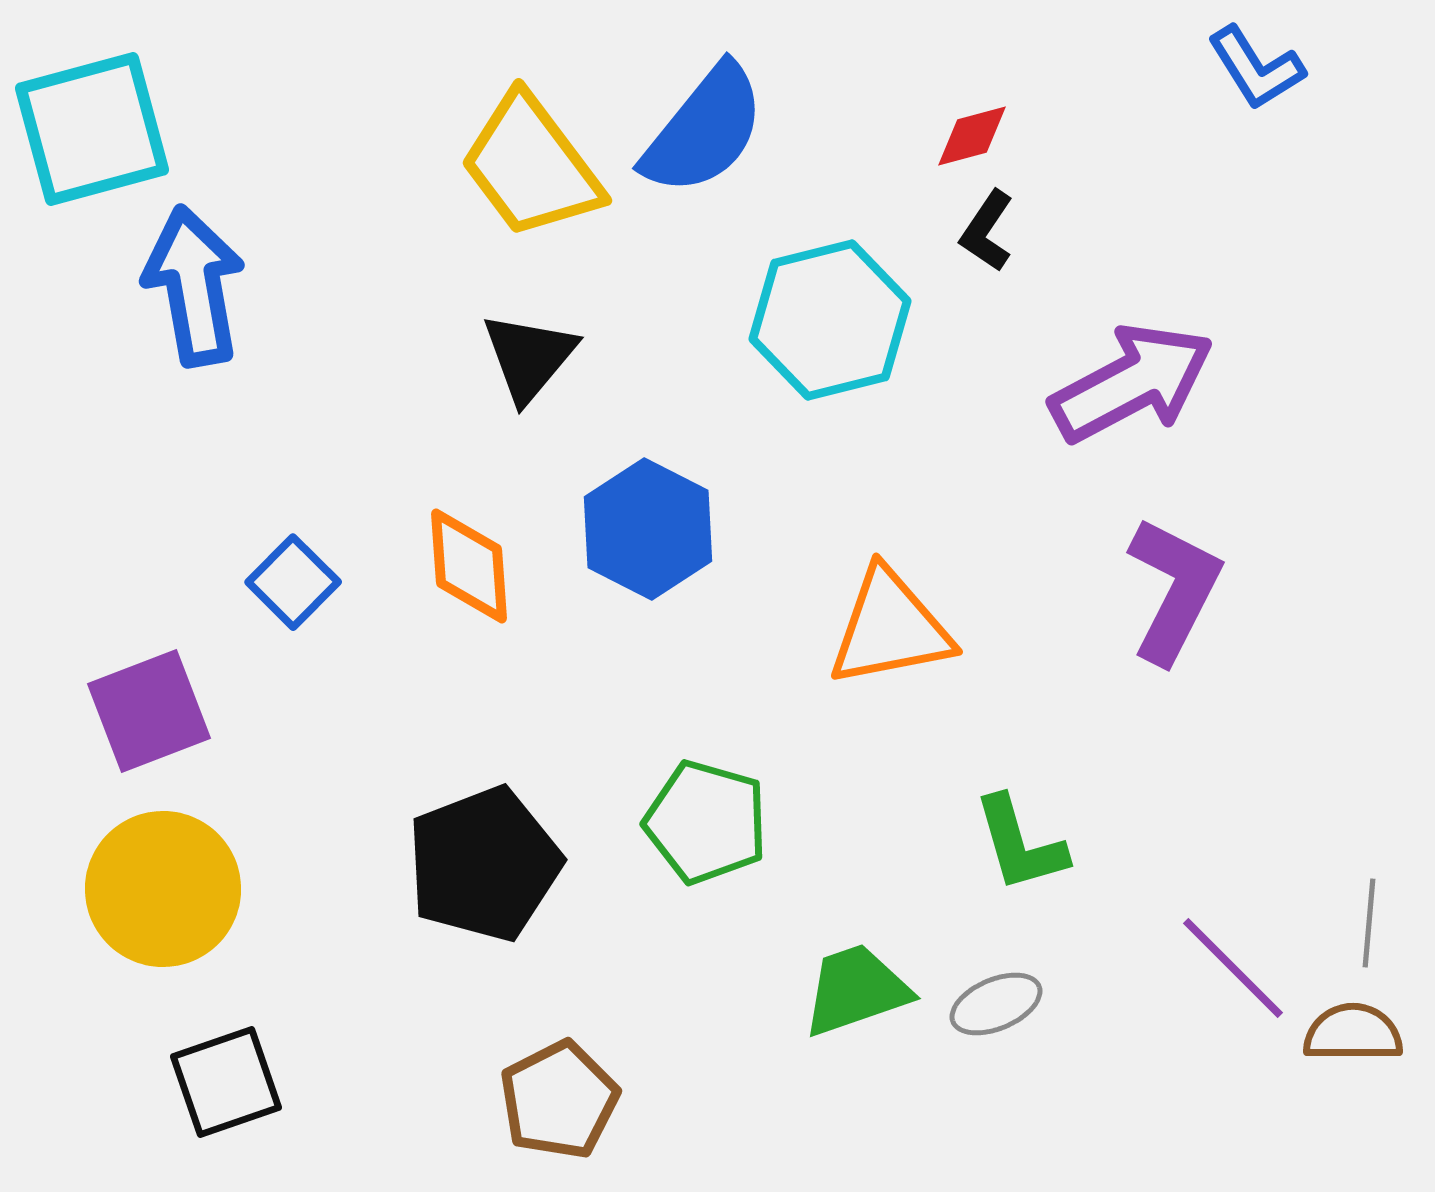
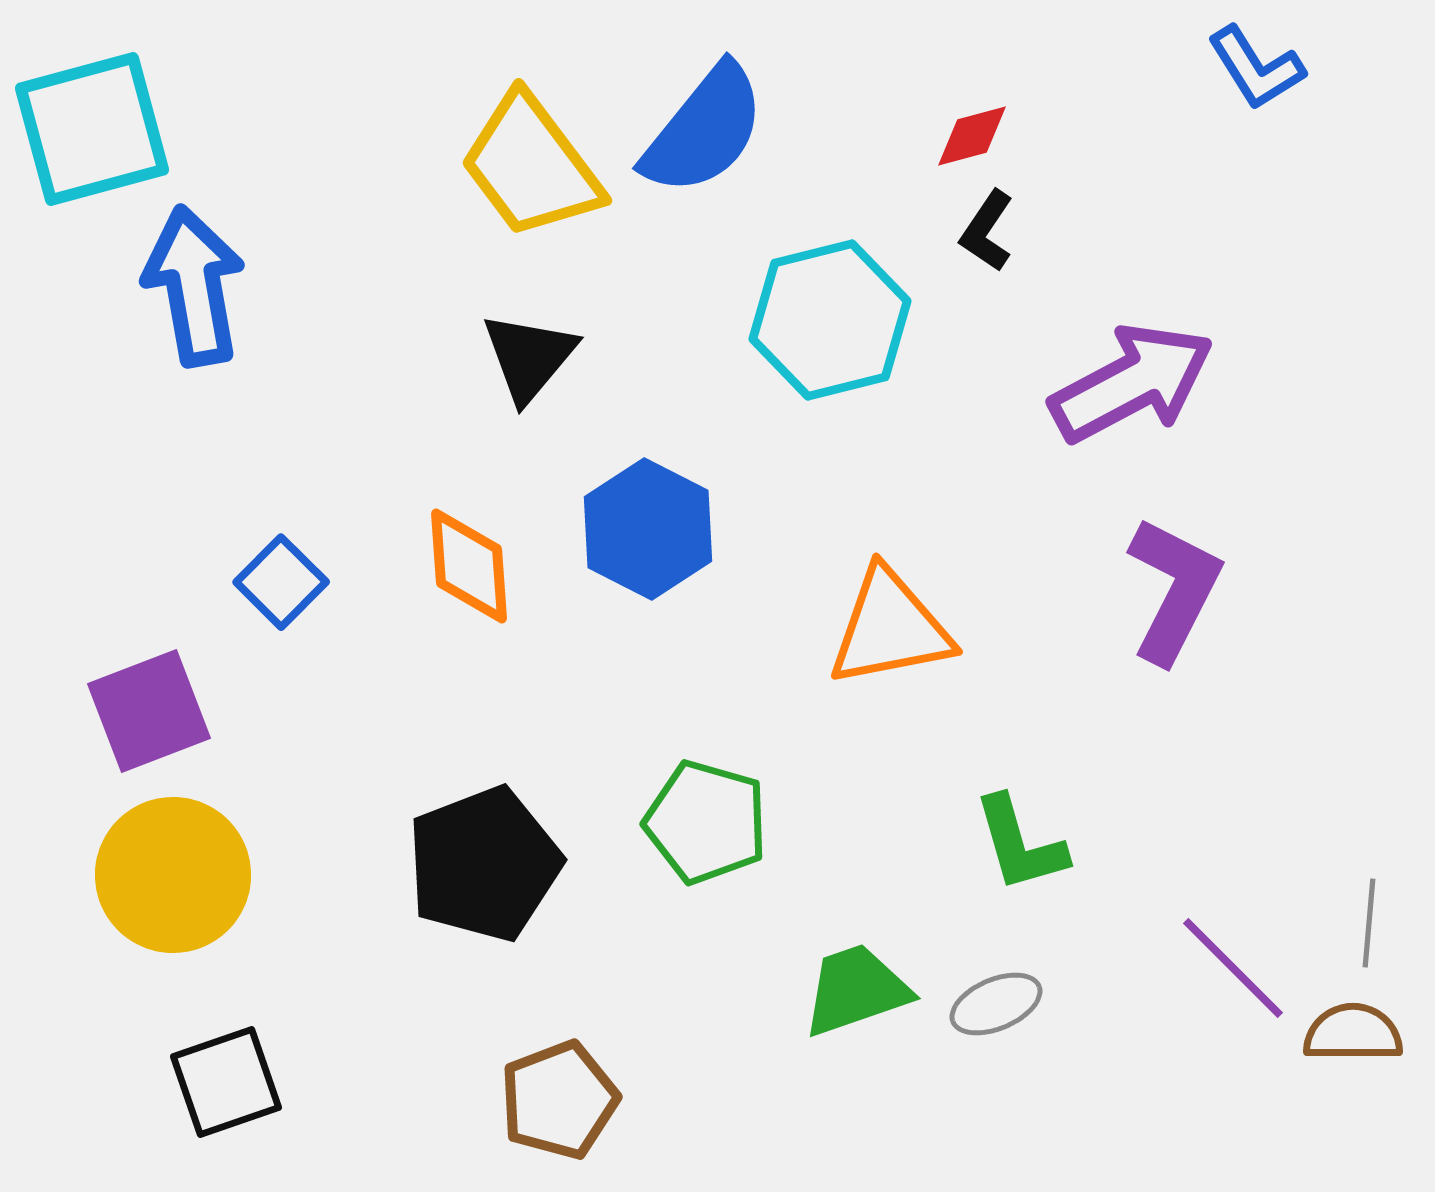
blue square: moved 12 px left
yellow circle: moved 10 px right, 14 px up
brown pentagon: rotated 6 degrees clockwise
